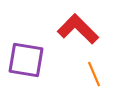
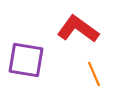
red L-shape: rotated 9 degrees counterclockwise
